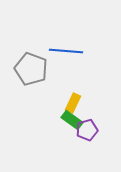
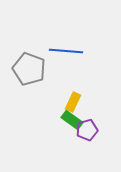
gray pentagon: moved 2 px left
yellow rectangle: moved 1 px up
